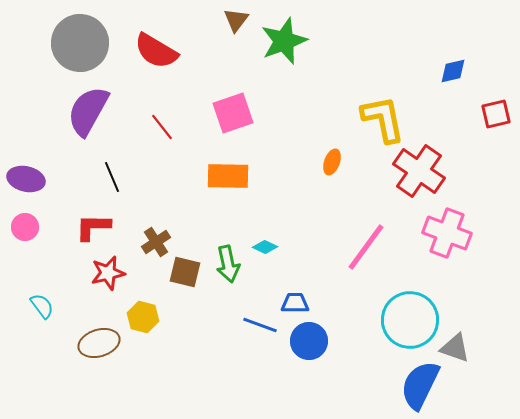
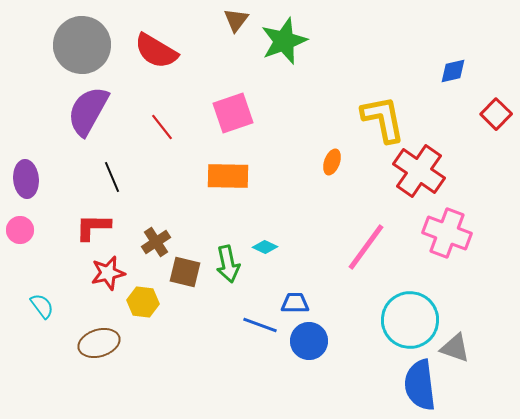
gray circle: moved 2 px right, 2 px down
red square: rotated 32 degrees counterclockwise
purple ellipse: rotated 72 degrees clockwise
pink circle: moved 5 px left, 3 px down
yellow hexagon: moved 15 px up; rotated 8 degrees counterclockwise
blue semicircle: rotated 33 degrees counterclockwise
